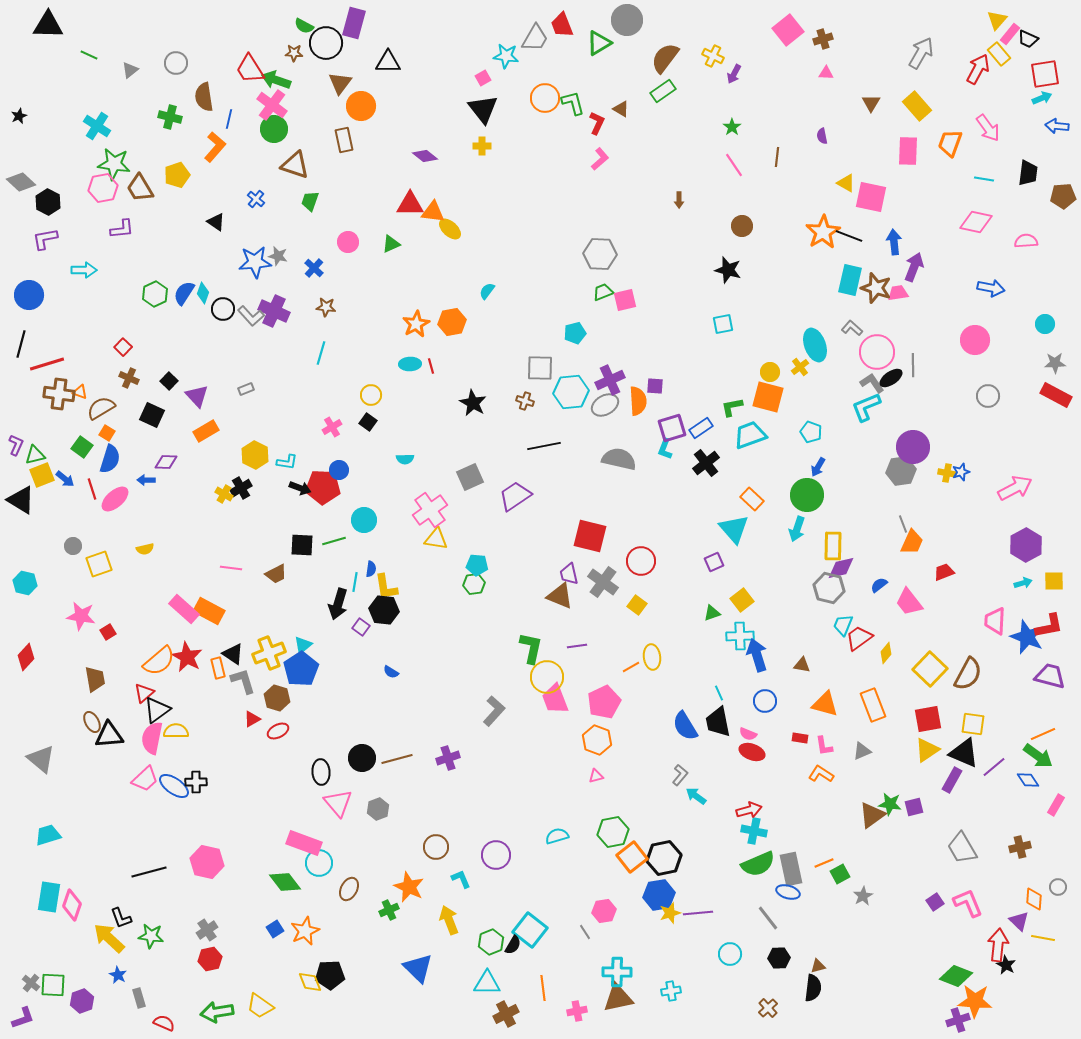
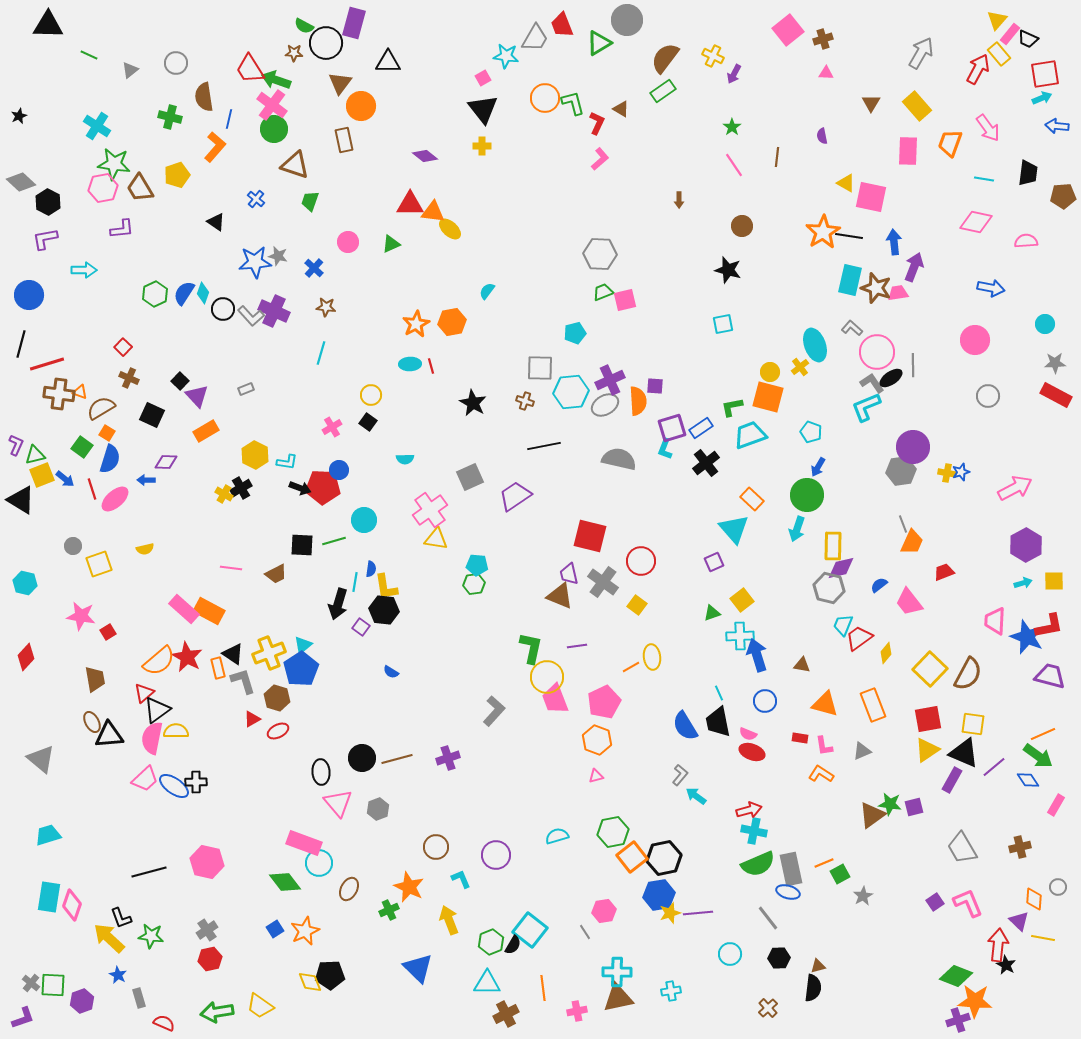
black line at (849, 236): rotated 12 degrees counterclockwise
black square at (169, 381): moved 11 px right
